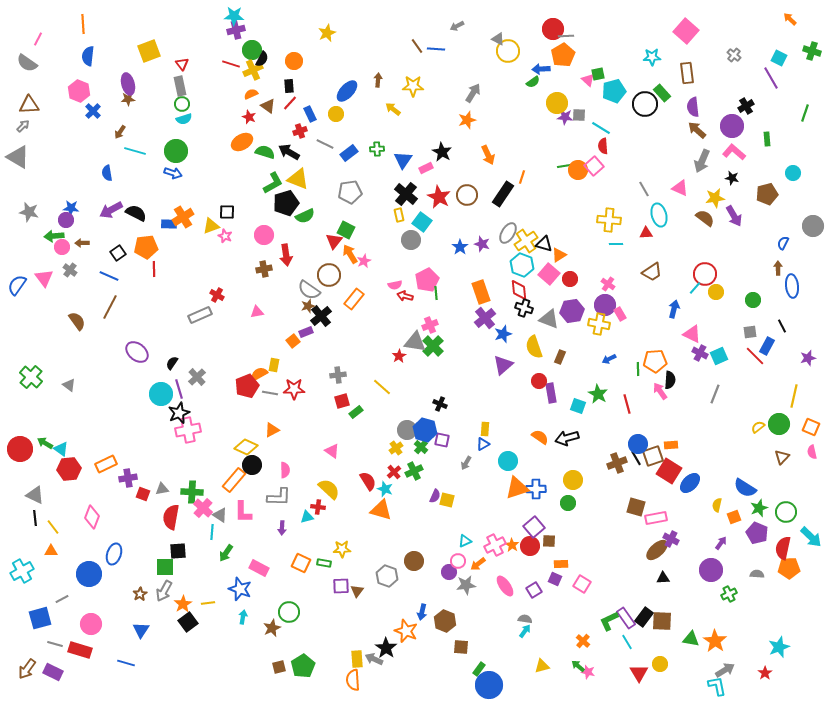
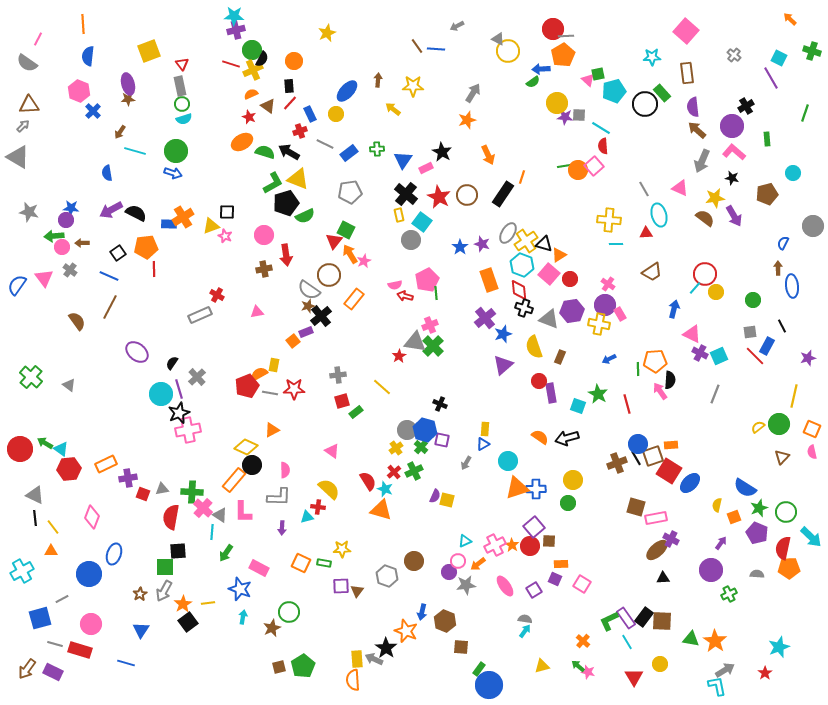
orange rectangle at (481, 292): moved 8 px right, 12 px up
orange square at (811, 427): moved 1 px right, 2 px down
red triangle at (639, 673): moved 5 px left, 4 px down
